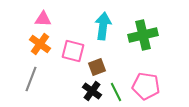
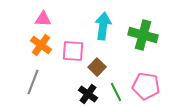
green cross: rotated 28 degrees clockwise
orange cross: moved 1 px right, 1 px down
pink square: rotated 10 degrees counterclockwise
brown square: rotated 24 degrees counterclockwise
gray line: moved 2 px right, 3 px down
black cross: moved 4 px left, 3 px down
